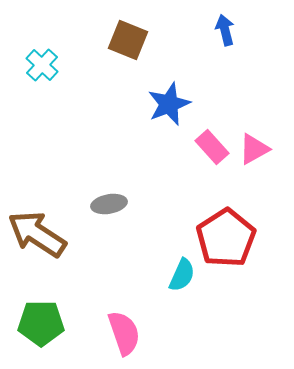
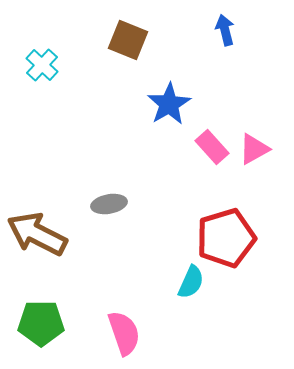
blue star: rotated 9 degrees counterclockwise
brown arrow: rotated 6 degrees counterclockwise
red pentagon: rotated 16 degrees clockwise
cyan semicircle: moved 9 px right, 7 px down
